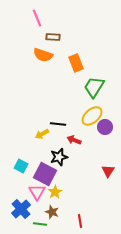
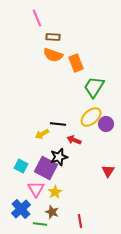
orange semicircle: moved 10 px right
yellow ellipse: moved 1 px left, 1 px down
purple circle: moved 1 px right, 3 px up
purple square: moved 1 px right, 6 px up
pink triangle: moved 1 px left, 3 px up
